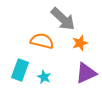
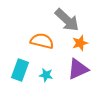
gray arrow: moved 4 px right, 1 px down
purple triangle: moved 8 px left, 4 px up
cyan star: moved 2 px right, 2 px up; rotated 16 degrees counterclockwise
